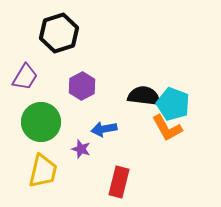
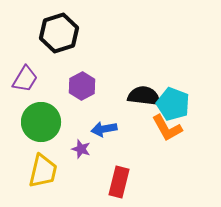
purple trapezoid: moved 2 px down
